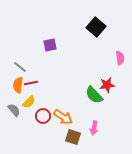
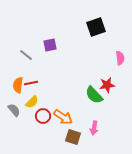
black square: rotated 30 degrees clockwise
gray line: moved 6 px right, 12 px up
yellow semicircle: moved 3 px right
